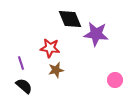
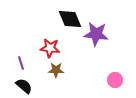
brown star: rotated 14 degrees clockwise
